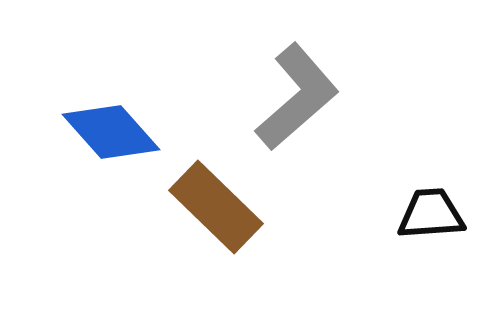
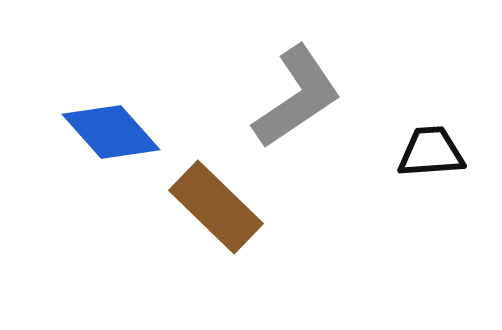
gray L-shape: rotated 7 degrees clockwise
black trapezoid: moved 62 px up
